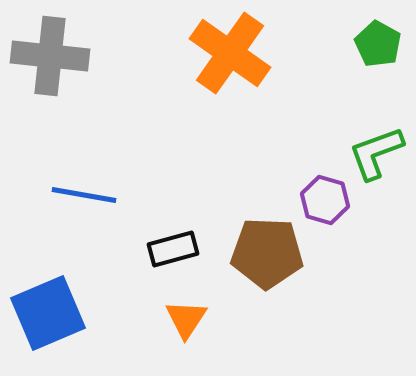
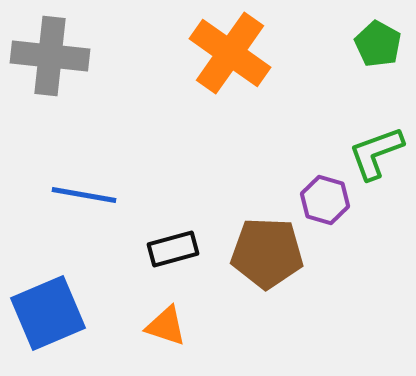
orange triangle: moved 20 px left, 7 px down; rotated 45 degrees counterclockwise
